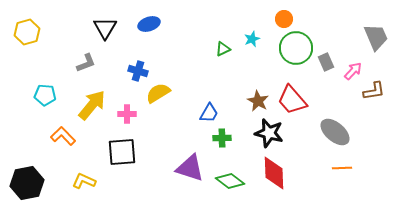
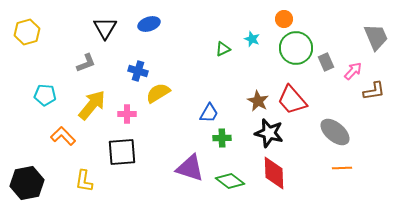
cyan star: rotated 28 degrees counterclockwise
yellow L-shape: rotated 105 degrees counterclockwise
